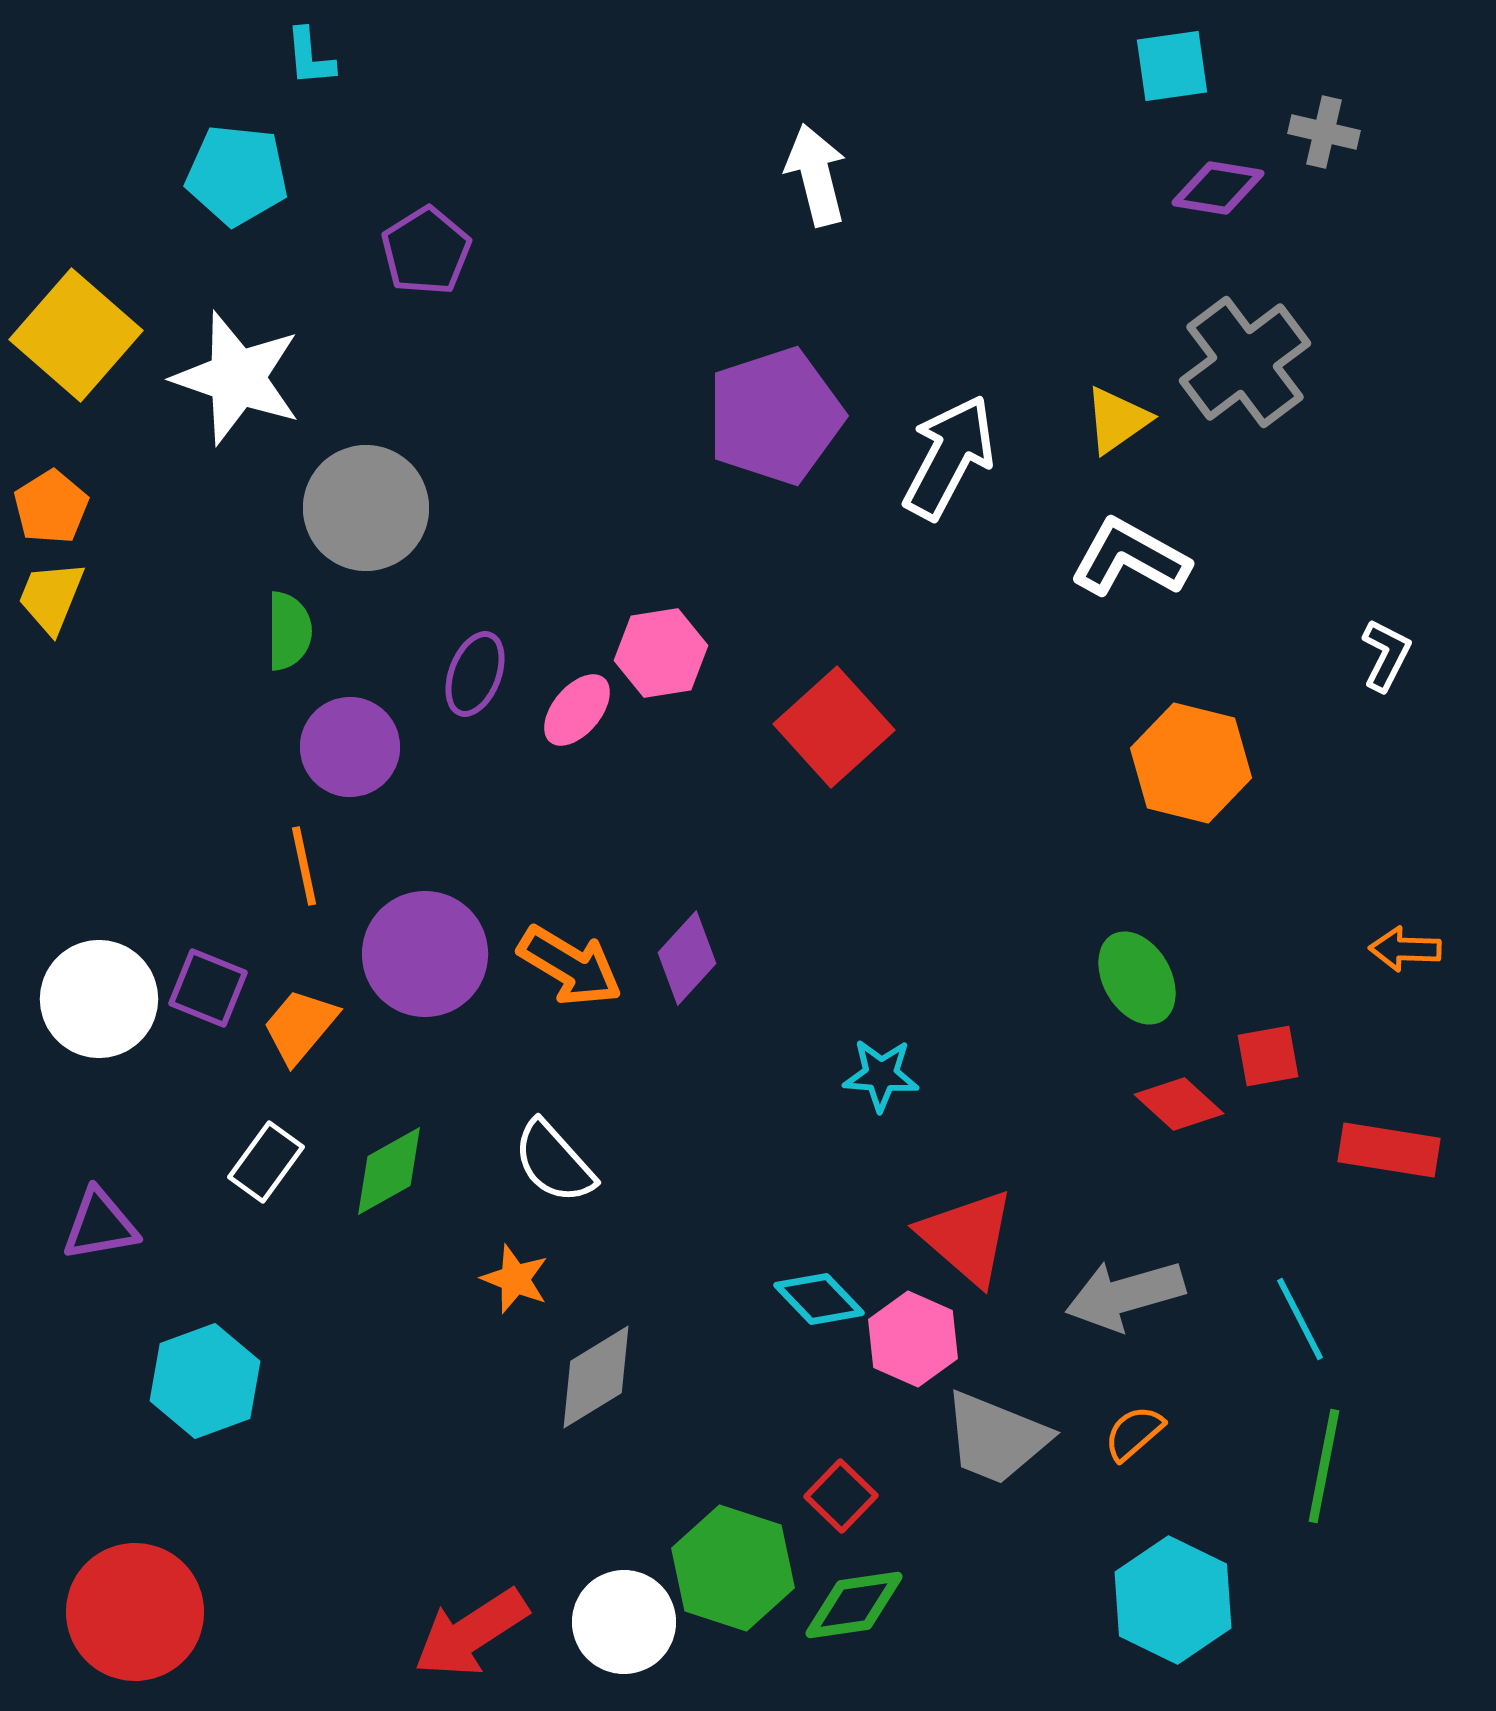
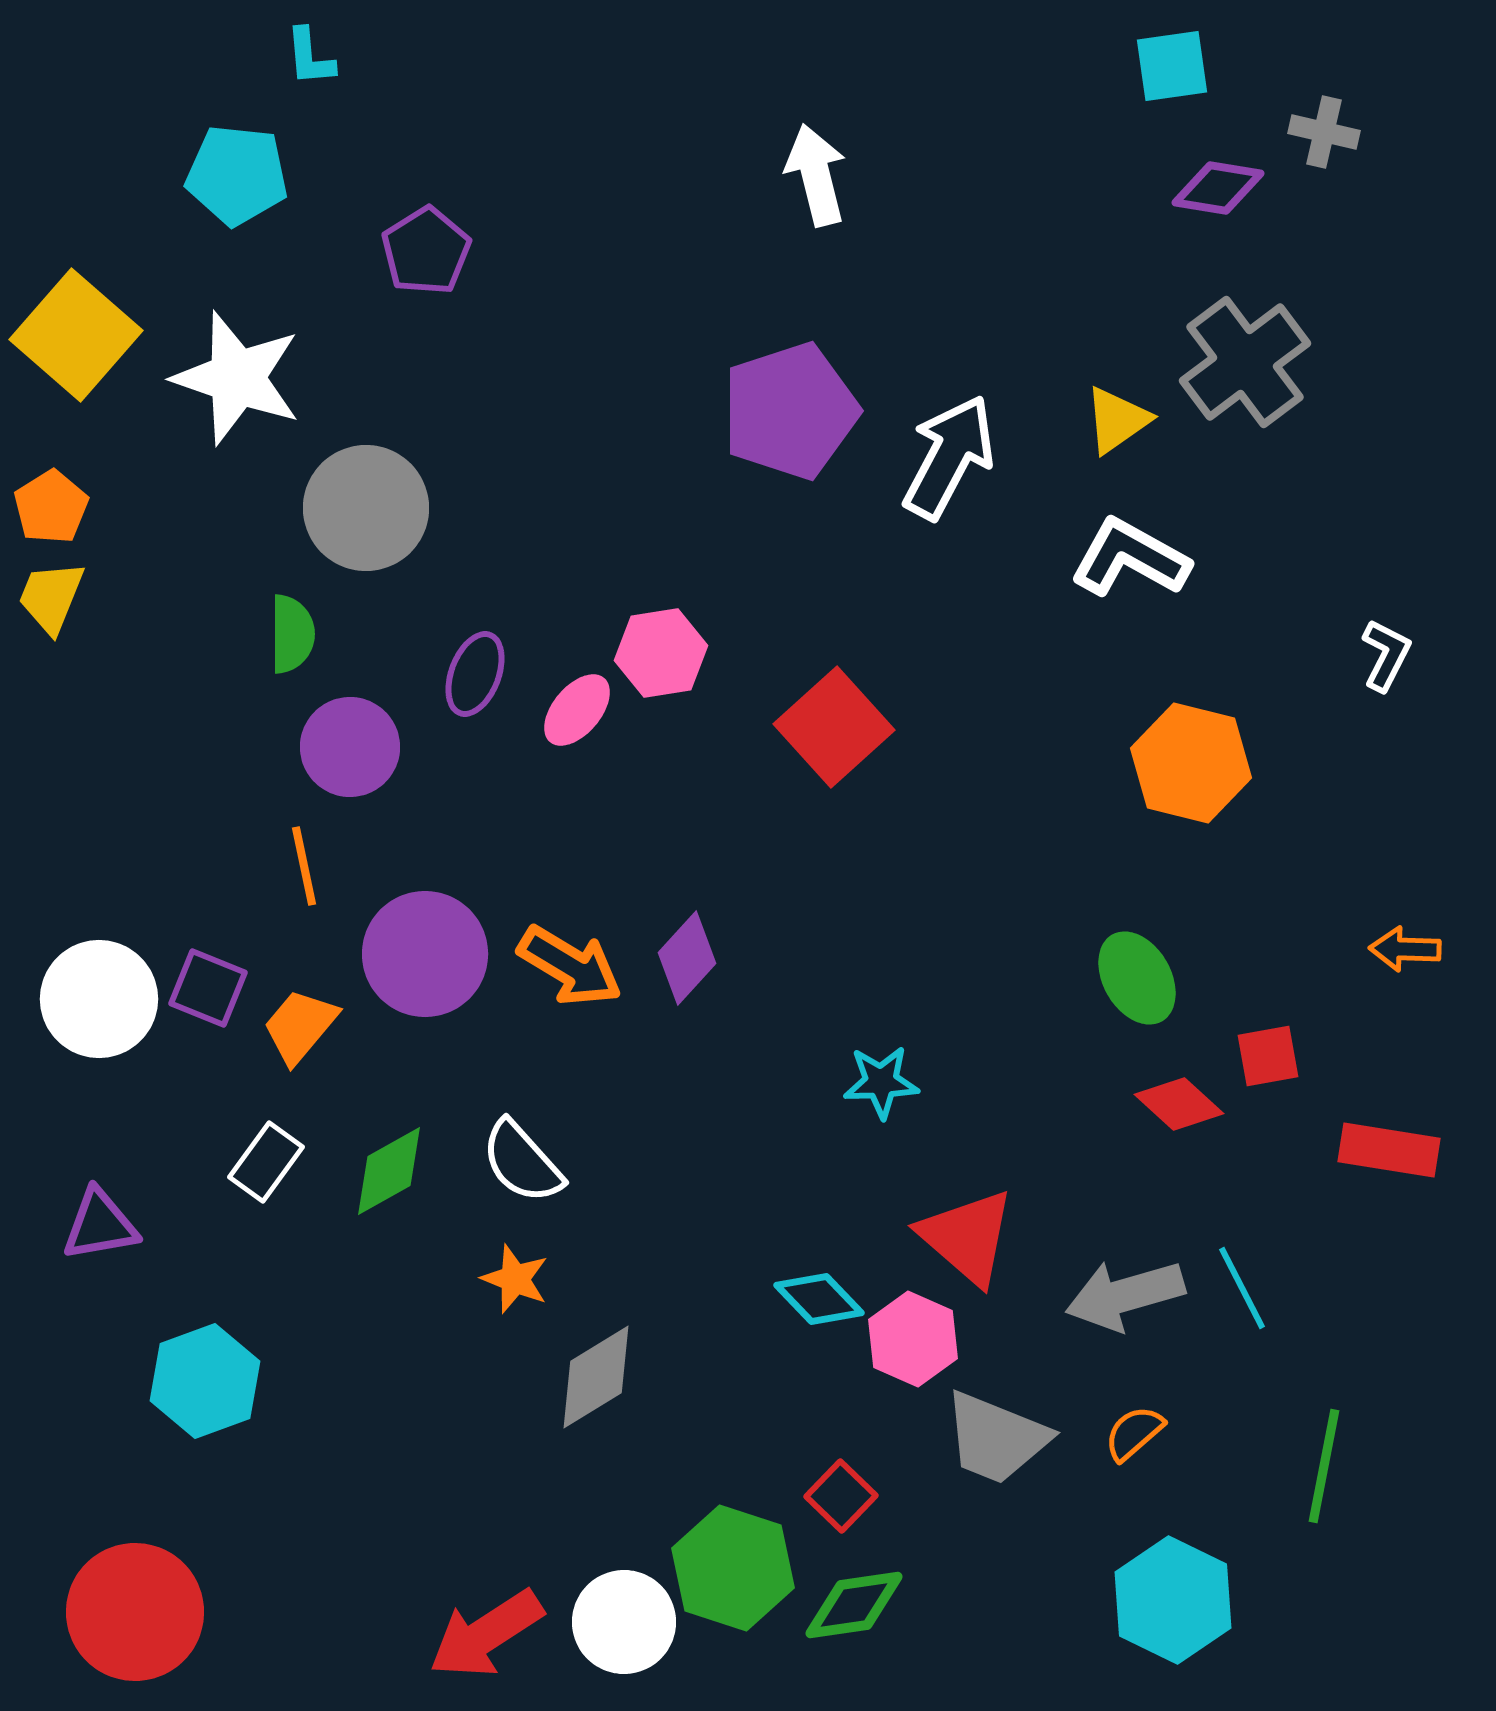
purple pentagon at (775, 416): moved 15 px right, 5 px up
green semicircle at (289, 631): moved 3 px right, 3 px down
cyan star at (881, 1075): moved 7 px down; rotated 6 degrees counterclockwise
white semicircle at (554, 1162): moved 32 px left
cyan line at (1300, 1319): moved 58 px left, 31 px up
red arrow at (471, 1633): moved 15 px right, 1 px down
